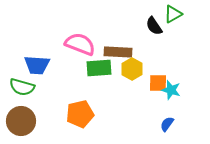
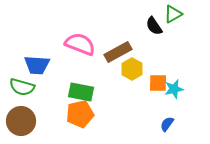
brown rectangle: rotated 32 degrees counterclockwise
green rectangle: moved 18 px left, 24 px down; rotated 15 degrees clockwise
cyan star: moved 3 px right, 1 px up; rotated 30 degrees counterclockwise
